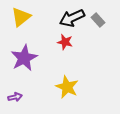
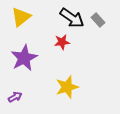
black arrow: rotated 120 degrees counterclockwise
red star: moved 3 px left; rotated 21 degrees counterclockwise
yellow star: rotated 30 degrees clockwise
purple arrow: rotated 16 degrees counterclockwise
